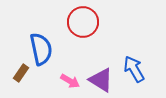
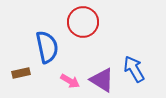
blue semicircle: moved 6 px right, 2 px up
brown rectangle: rotated 42 degrees clockwise
purple triangle: moved 1 px right
